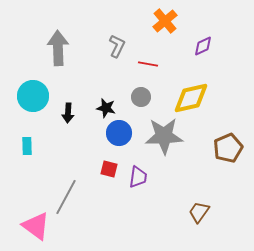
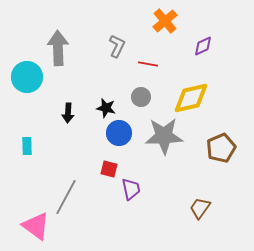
cyan circle: moved 6 px left, 19 px up
brown pentagon: moved 7 px left
purple trapezoid: moved 7 px left, 12 px down; rotated 20 degrees counterclockwise
brown trapezoid: moved 1 px right, 4 px up
